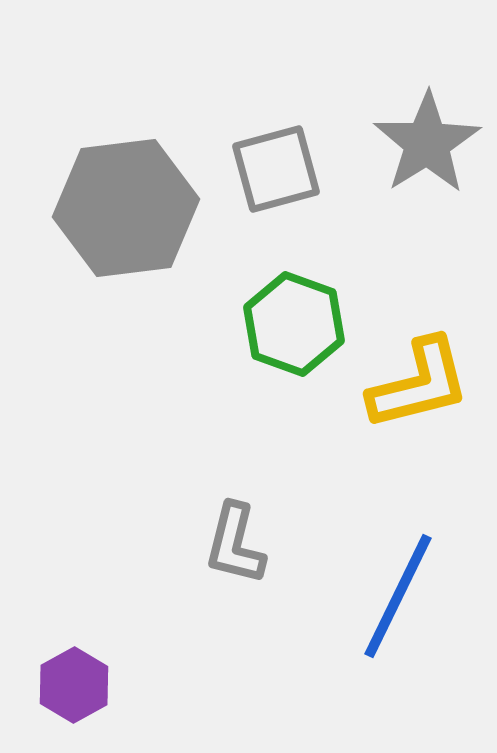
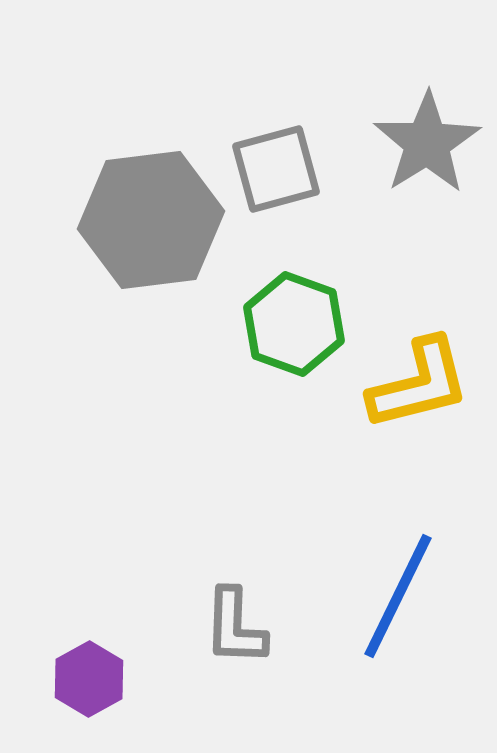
gray hexagon: moved 25 px right, 12 px down
gray L-shape: moved 83 px down; rotated 12 degrees counterclockwise
purple hexagon: moved 15 px right, 6 px up
